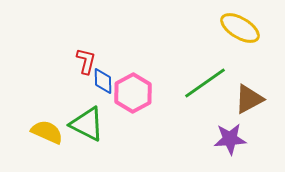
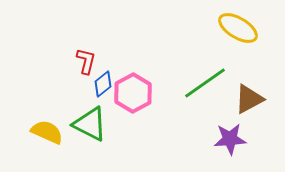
yellow ellipse: moved 2 px left
blue diamond: moved 3 px down; rotated 52 degrees clockwise
green triangle: moved 3 px right
